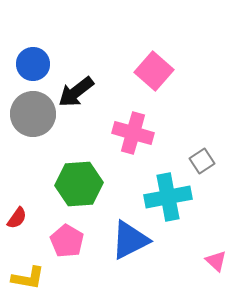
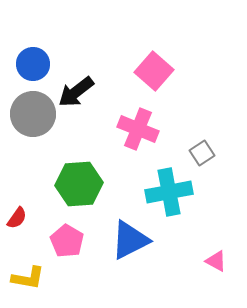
pink cross: moved 5 px right, 4 px up; rotated 6 degrees clockwise
gray square: moved 8 px up
cyan cross: moved 1 px right, 5 px up
pink triangle: rotated 15 degrees counterclockwise
